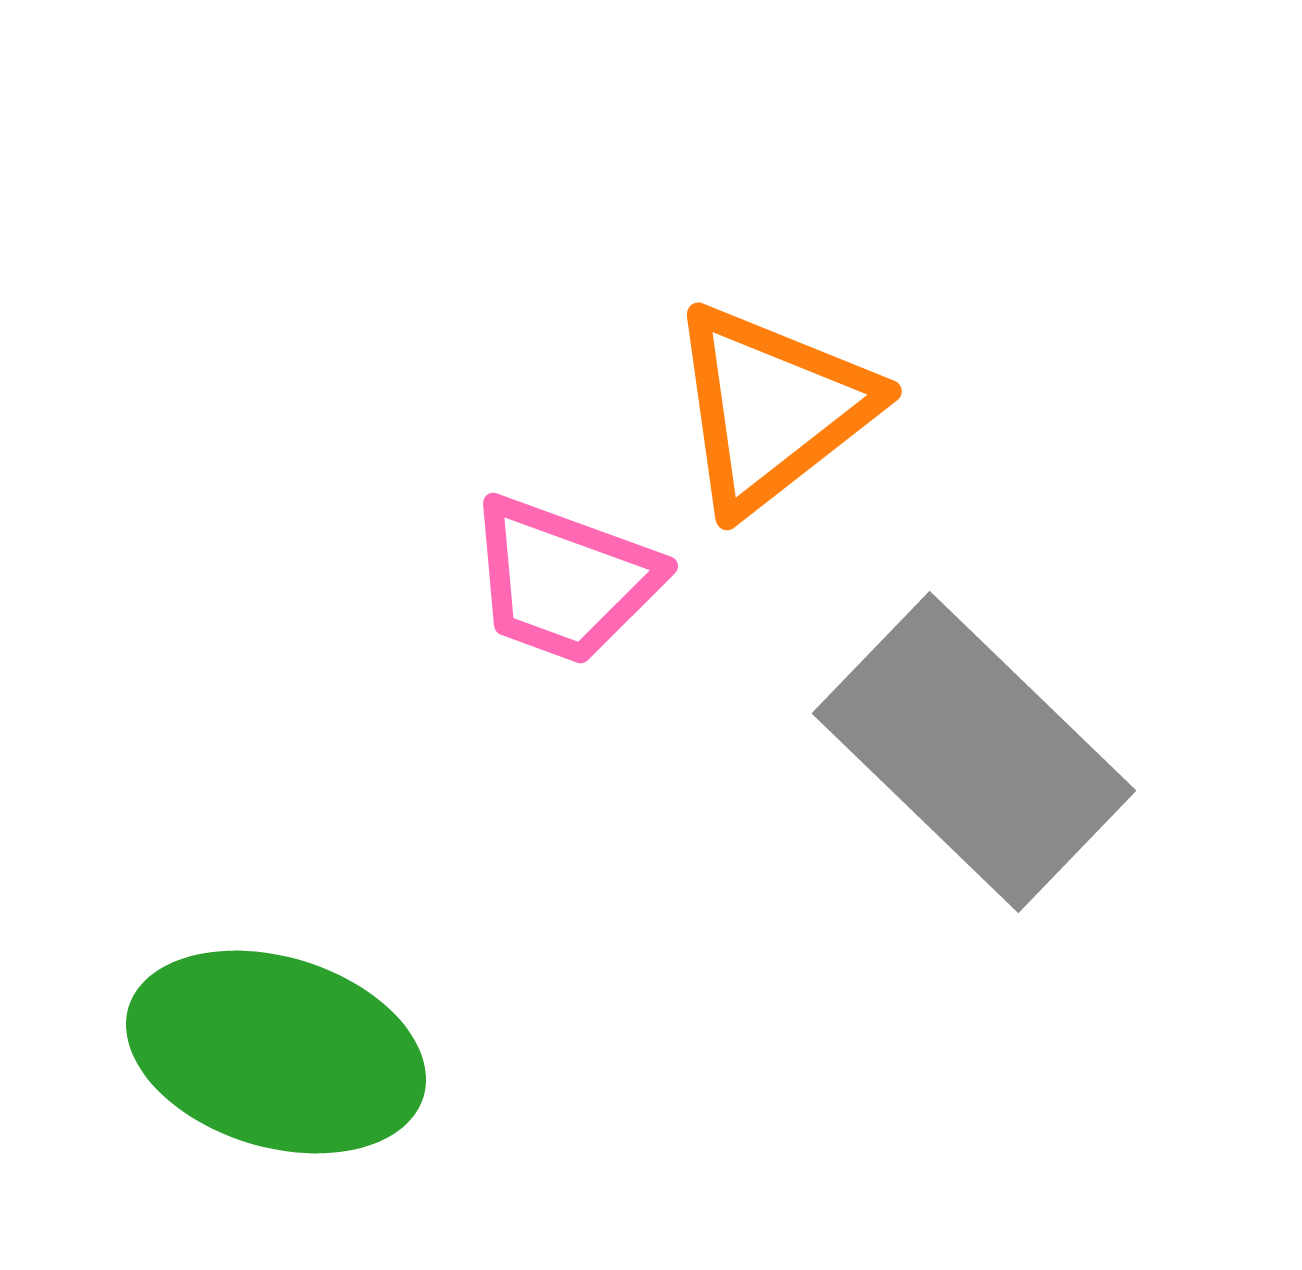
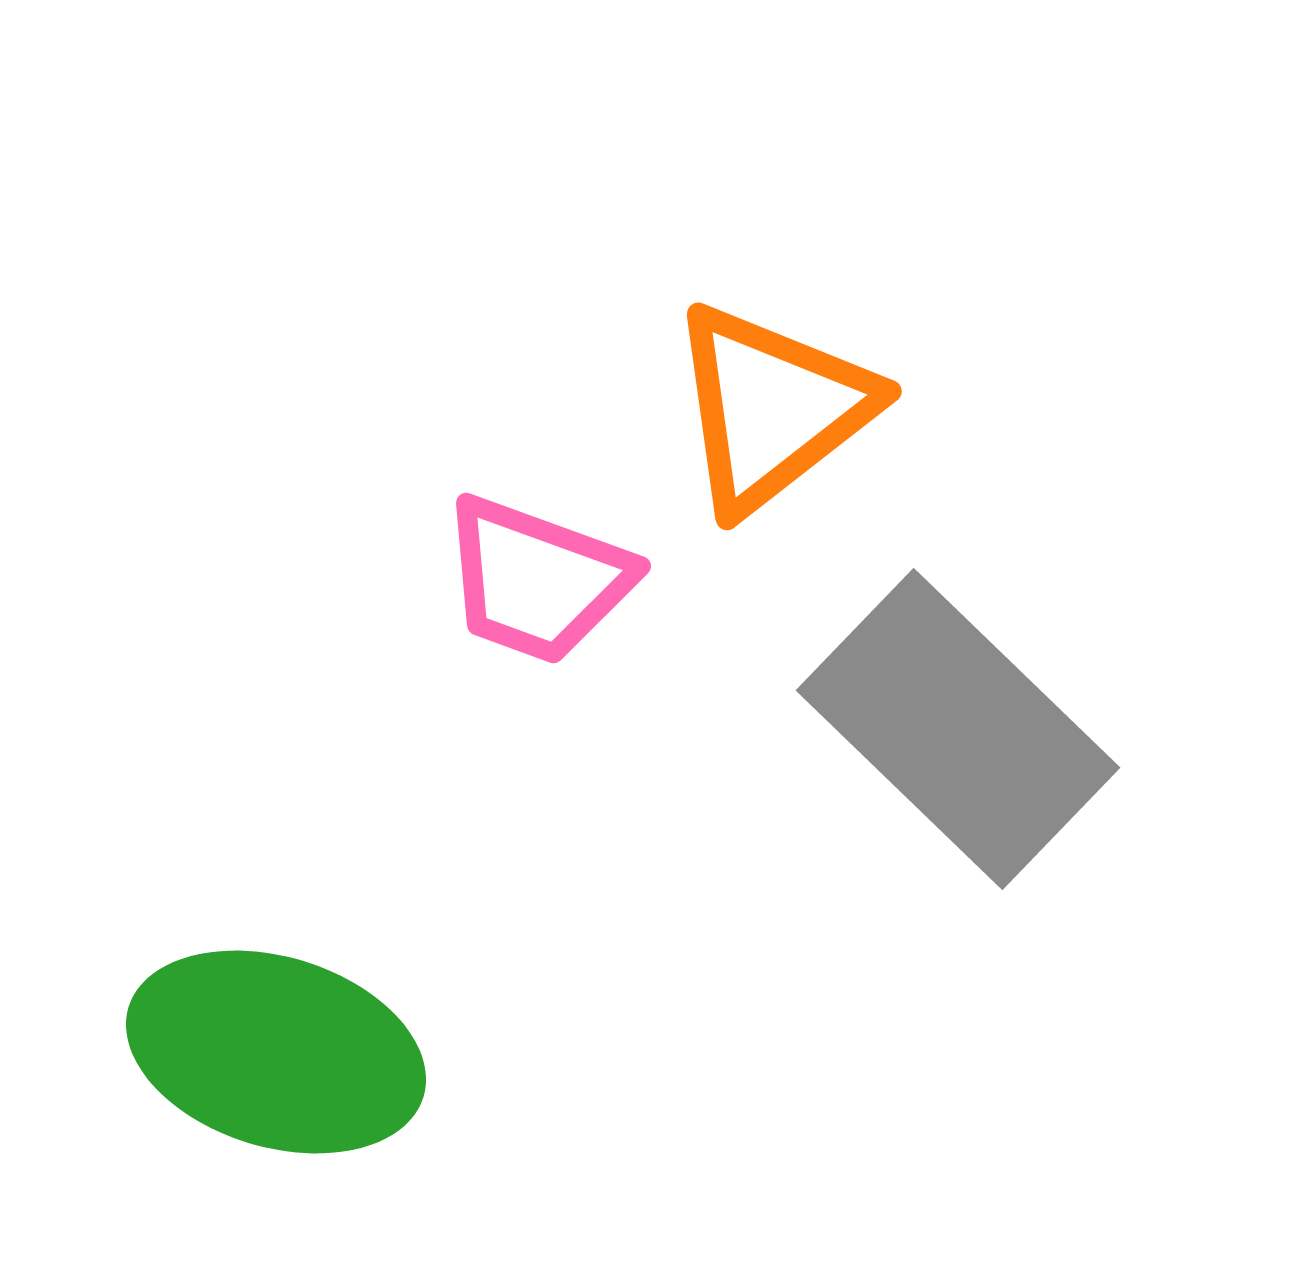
pink trapezoid: moved 27 px left
gray rectangle: moved 16 px left, 23 px up
